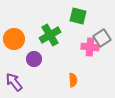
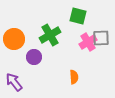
gray square: moved 1 px left; rotated 30 degrees clockwise
pink cross: moved 2 px left, 5 px up; rotated 36 degrees counterclockwise
purple circle: moved 2 px up
orange semicircle: moved 1 px right, 3 px up
